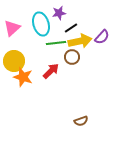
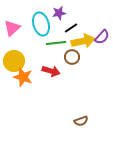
yellow arrow: moved 3 px right
red arrow: rotated 60 degrees clockwise
